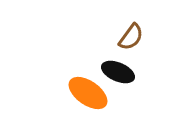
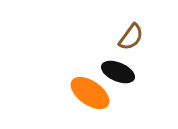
orange ellipse: moved 2 px right
